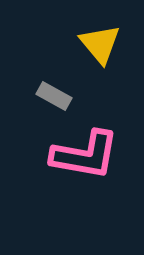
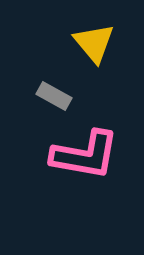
yellow triangle: moved 6 px left, 1 px up
